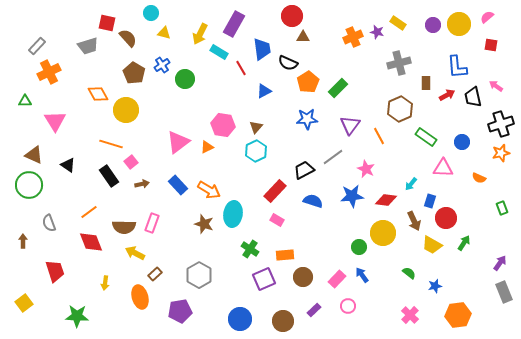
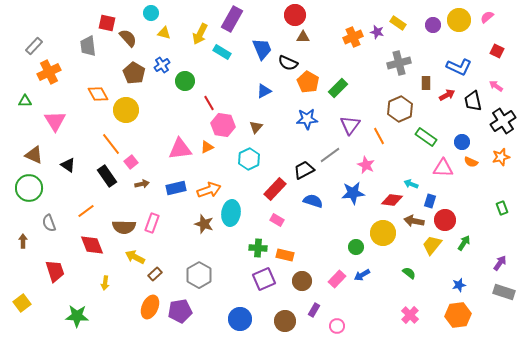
red circle at (292, 16): moved 3 px right, 1 px up
purple rectangle at (234, 24): moved 2 px left, 5 px up
yellow circle at (459, 24): moved 4 px up
red square at (491, 45): moved 6 px right, 6 px down; rotated 16 degrees clockwise
gray rectangle at (37, 46): moved 3 px left
gray trapezoid at (88, 46): rotated 100 degrees clockwise
blue trapezoid at (262, 49): rotated 15 degrees counterclockwise
cyan rectangle at (219, 52): moved 3 px right
blue L-shape at (457, 67): moved 2 px right; rotated 60 degrees counterclockwise
red line at (241, 68): moved 32 px left, 35 px down
green circle at (185, 79): moved 2 px down
orange pentagon at (308, 82): rotated 10 degrees counterclockwise
black trapezoid at (473, 97): moved 4 px down
black cross at (501, 124): moved 2 px right, 3 px up; rotated 15 degrees counterclockwise
pink triangle at (178, 142): moved 2 px right, 7 px down; rotated 30 degrees clockwise
orange line at (111, 144): rotated 35 degrees clockwise
cyan hexagon at (256, 151): moved 7 px left, 8 px down
orange star at (501, 153): moved 4 px down
gray line at (333, 157): moved 3 px left, 2 px up
pink star at (366, 169): moved 4 px up
black rectangle at (109, 176): moved 2 px left
orange semicircle at (479, 178): moved 8 px left, 16 px up
cyan arrow at (411, 184): rotated 72 degrees clockwise
green circle at (29, 185): moved 3 px down
blue rectangle at (178, 185): moved 2 px left, 3 px down; rotated 60 degrees counterclockwise
orange arrow at (209, 190): rotated 50 degrees counterclockwise
red rectangle at (275, 191): moved 2 px up
blue star at (352, 196): moved 1 px right, 3 px up
red diamond at (386, 200): moved 6 px right
orange line at (89, 212): moved 3 px left, 1 px up
cyan ellipse at (233, 214): moved 2 px left, 1 px up
red circle at (446, 218): moved 1 px left, 2 px down
brown arrow at (414, 221): rotated 126 degrees clockwise
red diamond at (91, 242): moved 1 px right, 3 px down
yellow trapezoid at (432, 245): rotated 100 degrees clockwise
green circle at (359, 247): moved 3 px left
green cross at (250, 249): moved 8 px right, 1 px up; rotated 30 degrees counterclockwise
yellow arrow at (135, 253): moved 4 px down
orange rectangle at (285, 255): rotated 18 degrees clockwise
blue arrow at (362, 275): rotated 84 degrees counterclockwise
brown circle at (303, 277): moved 1 px left, 4 px down
blue star at (435, 286): moved 24 px right, 1 px up
gray rectangle at (504, 292): rotated 50 degrees counterclockwise
orange ellipse at (140, 297): moved 10 px right, 10 px down; rotated 40 degrees clockwise
yellow square at (24, 303): moved 2 px left
pink circle at (348, 306): moved 11 px left, 20 px down
purple rectangle at (314, 310): rotated 16 degrees counterclockwise
brown circle at (283, 321): moved 2 px right
